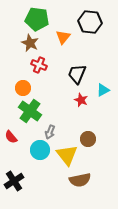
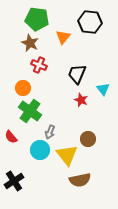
cyan triangle: moved 1 px up; rotated 40 degrees counterclockwise
